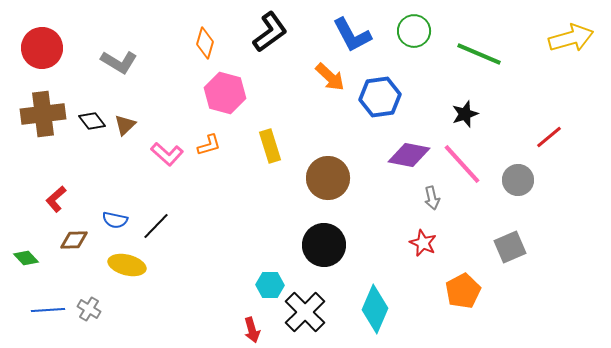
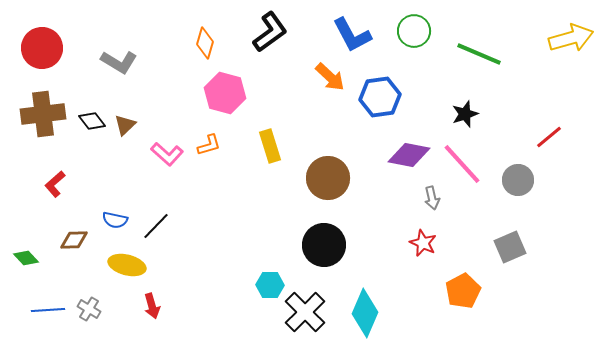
red L-shape: moved 1 px left, 15 px up
cyan diamond: moved 10 px left, 4 px down
red arrow: moved 100 px left, 24 px up
